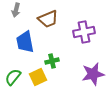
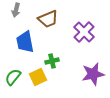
purple cross: rotated 35 degrees counterclockwise
